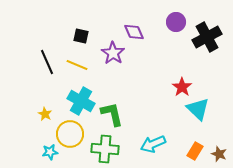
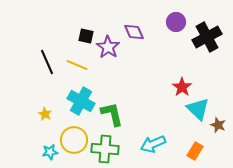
black square: moved 5 px right
purple star: moved 5 px left, 6 px up
yellow circle: moved 4 px right, 6 px down
brown star: moved 1 px left, 29 px up
